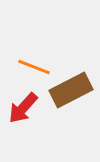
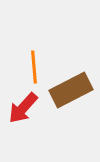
orange line: rotated 64 degrees clockwise
